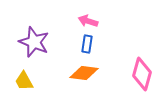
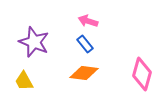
blue rectangle: moved 2 px left; rotated 48 degrees counterclockwise
